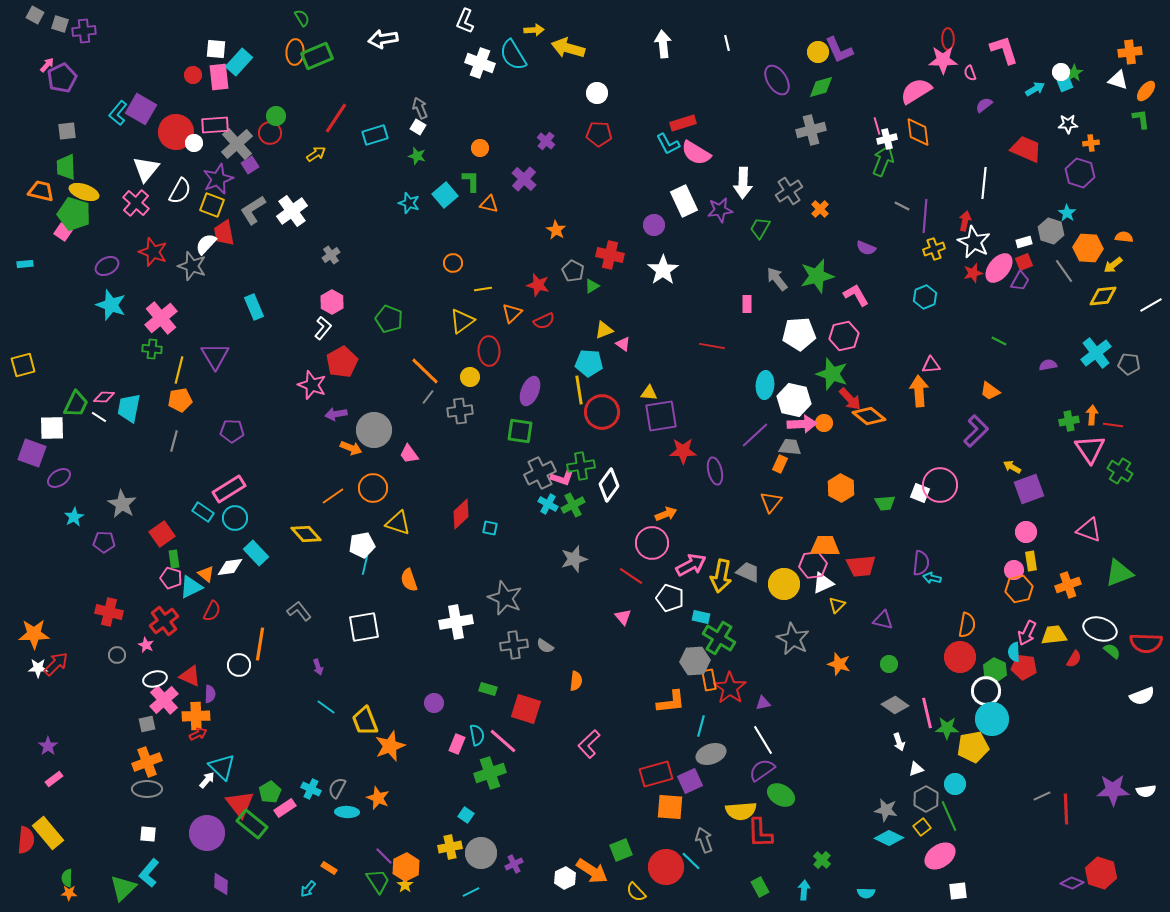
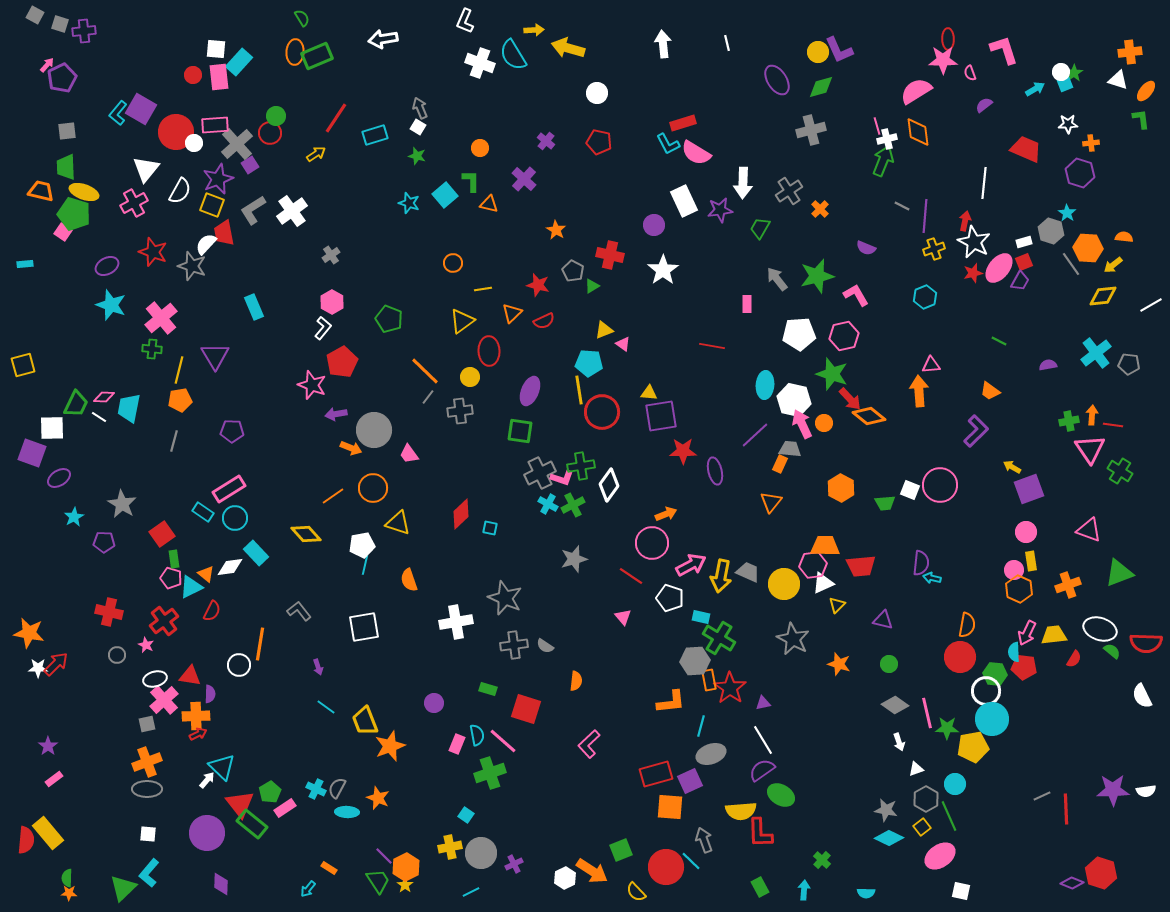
red pentagon at (599, 134): moved 8 px down; rotated 10 degrees clockwise
pink cross at (136, 203): moved 2 px left; rotated 20 degrees clockwise
gray line at (1064, 271): moved 7 px right, 7 px up
pink arrow at (802, 424): rotated 112 degrees counterclockwise
gray trapezoid at (790, 447): moved 2 px down
white square at (920, 493): moved 10 px left, 3 px up
orange hexagon at (1019, 589): rotated 24 degrees counterclockwise
orange star at (34, 634): moved 5 px left, 1 px up; rotated 12 degrees clockwise
green hexagon at (995, 670): moved 4 px down; rotated 20 degrees counterclockwise
red triangle at (190, 676): rotated 15 degrees counterclockwise
white semicircle at (1142, 696): rotated 85 degrees clockwise
cyan cross at (311, 789): moved 5 px right
white square at (958, 891): moved 3 px right; rotated 18 degrees clockwise
